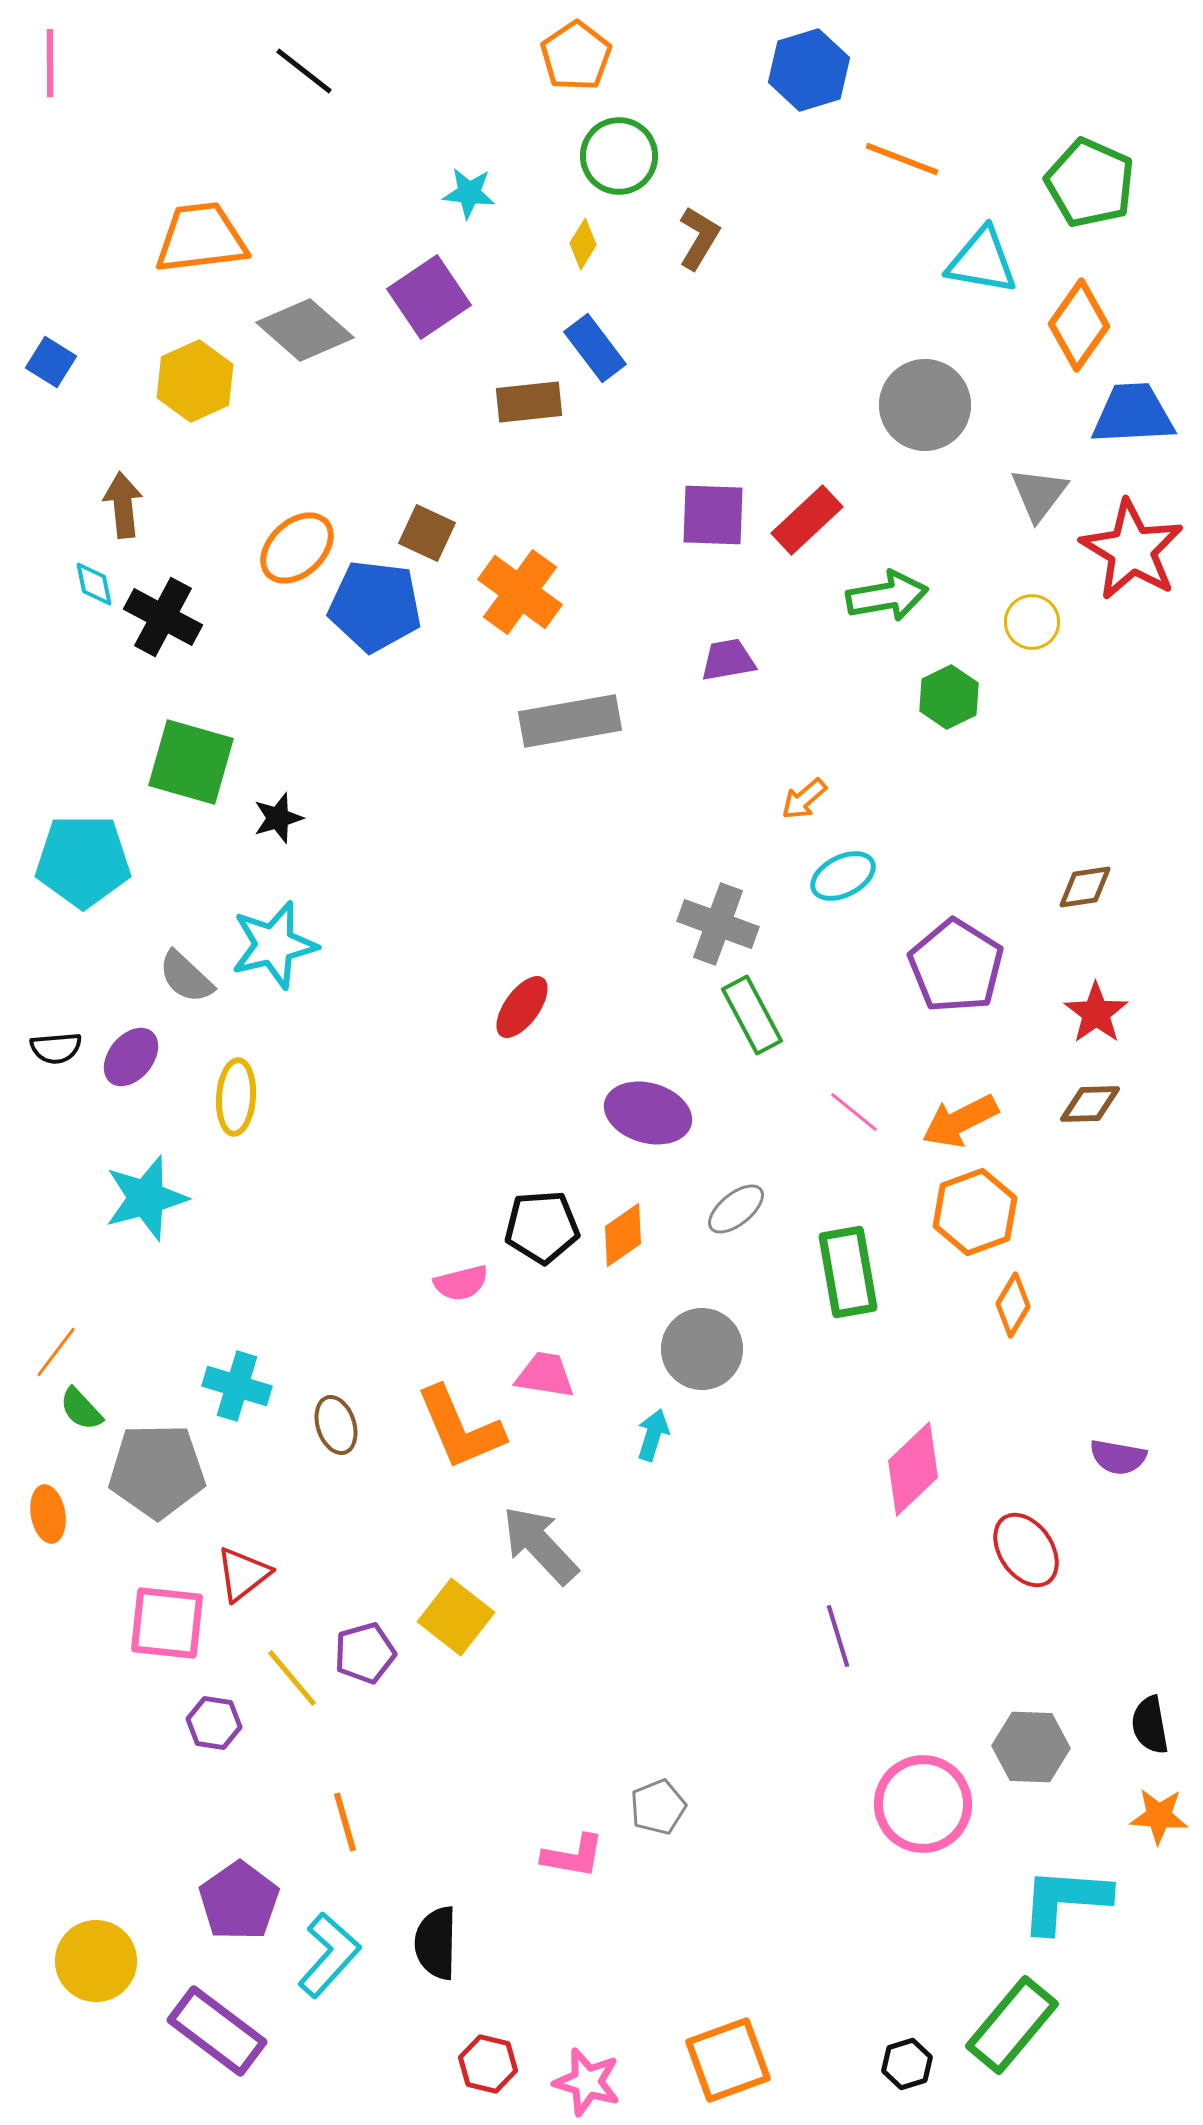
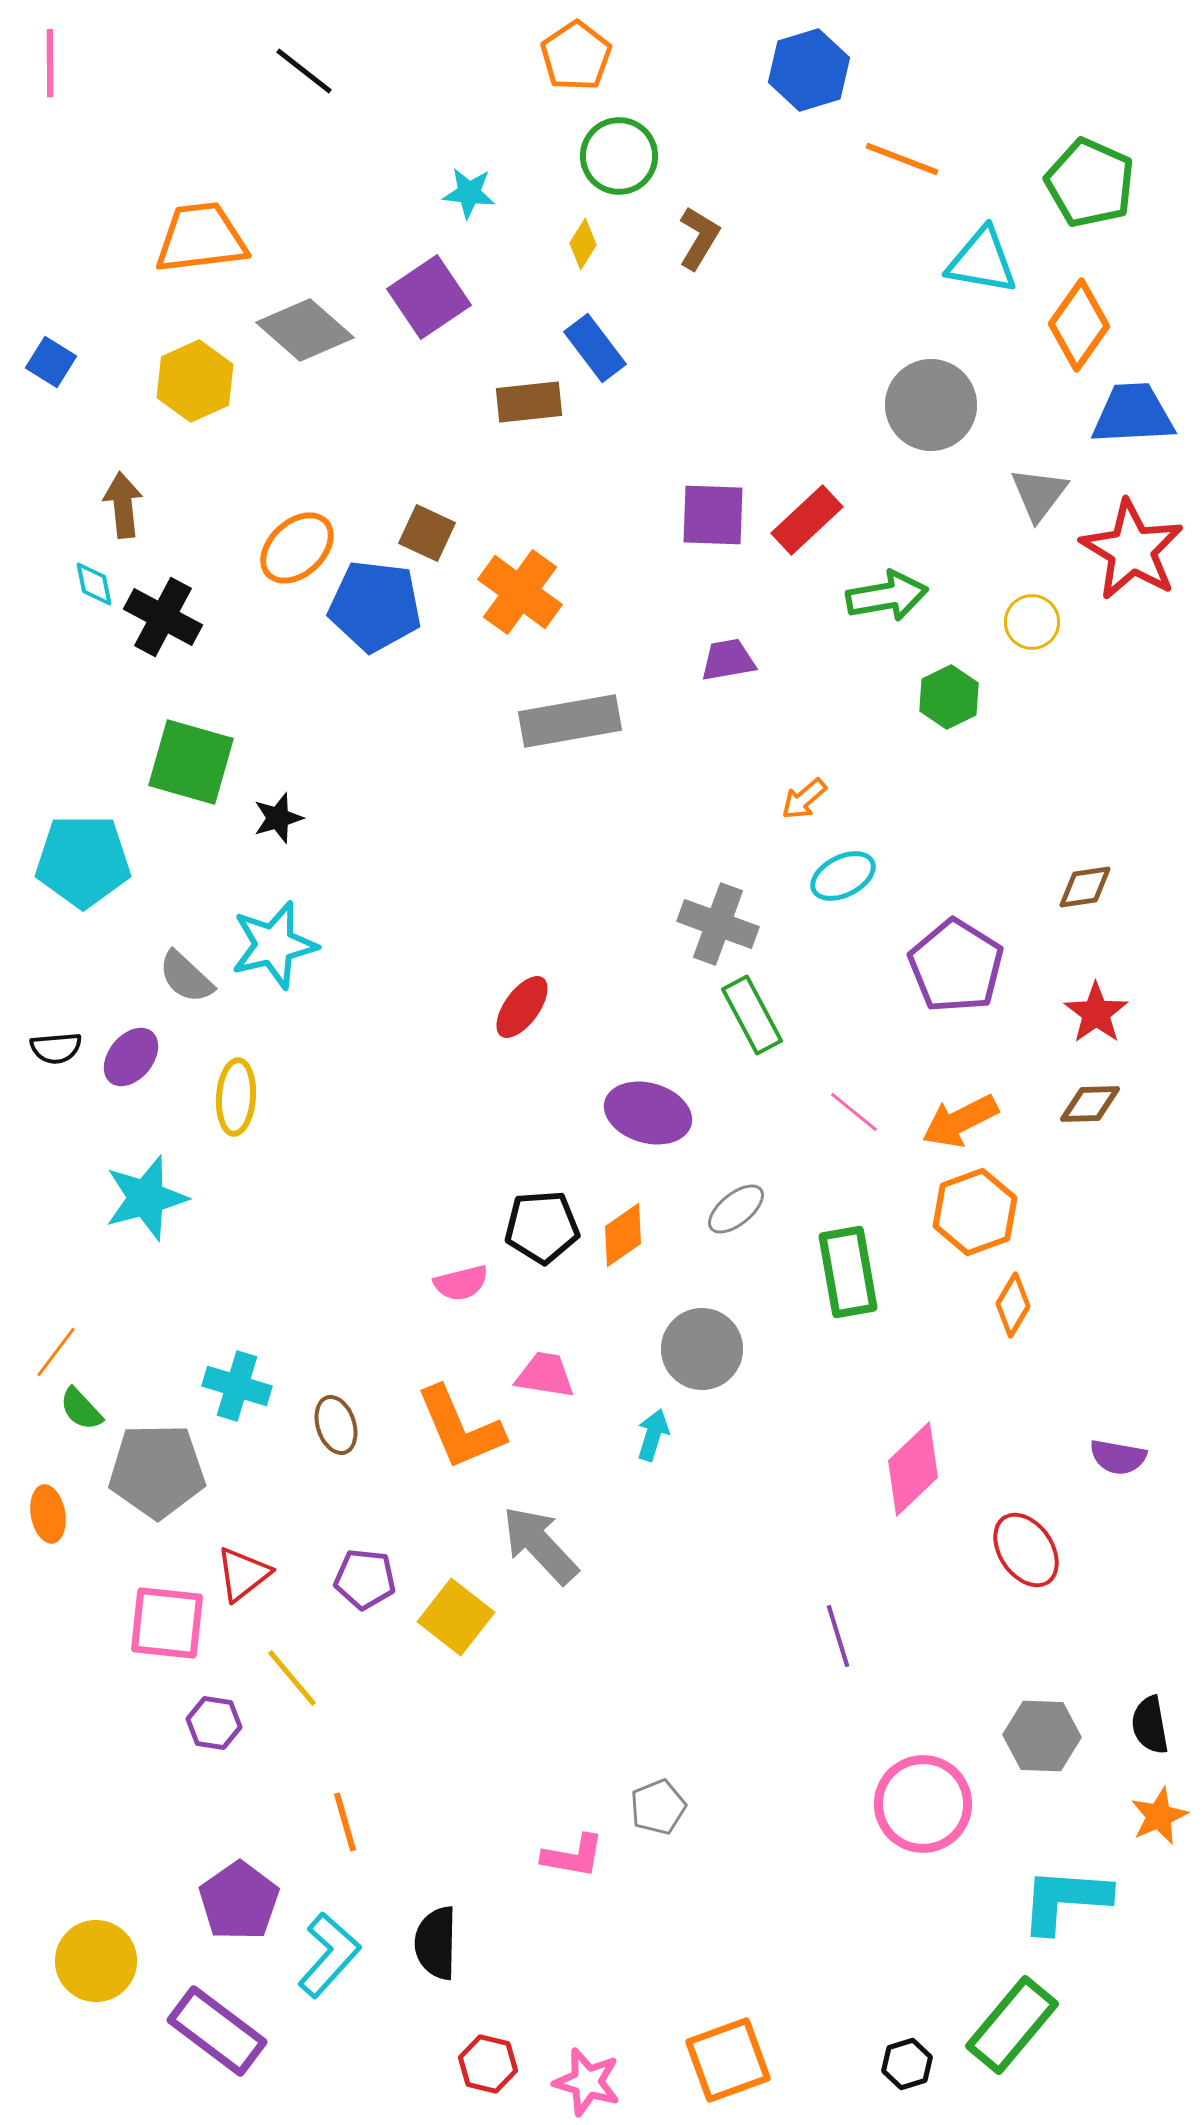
gray circle at (925, 405): moved 6 px right
purple pentagon at (365, 1653): moved 74 px up; rotated 22 degrees clockwise
gray hexagon at (1031, 1747): moved 11 px right, 11 px up
orange star at (1159, 1816): rotated 28 degrees counterclockwise
